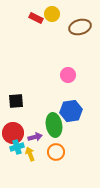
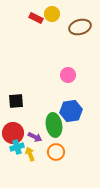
purple arrow: rotated 40 degrees clockwise
